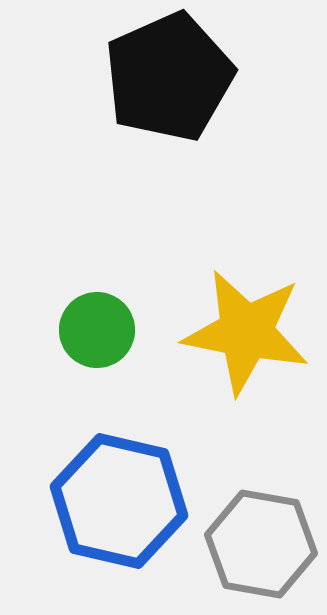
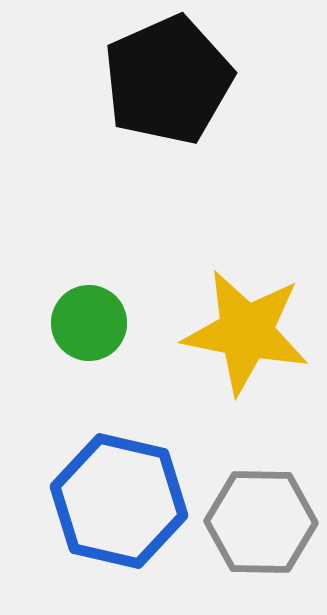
black pentagon: moved 1 px left, 3 px down
green circle: moved 8 px left, 7 px up
gray hexagon: moved 22 px up; rotated 9 degrees counterclockwise
